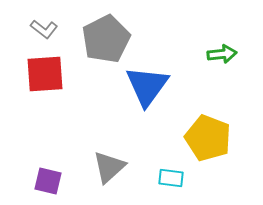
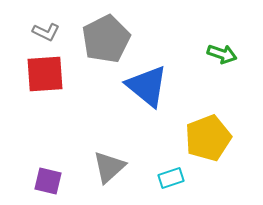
gray L-shape: moved 2 px right, 3 px down; rotated 12 degrees counterclockwise
green arrow: rotated 24 degrees clockwise
blue triangle: rotated 27 degrees counterclockwise
yellow pentagon: rotated 30 degrees clockwise
cyan rectangle: rotated 25 degrees counterclockwise
